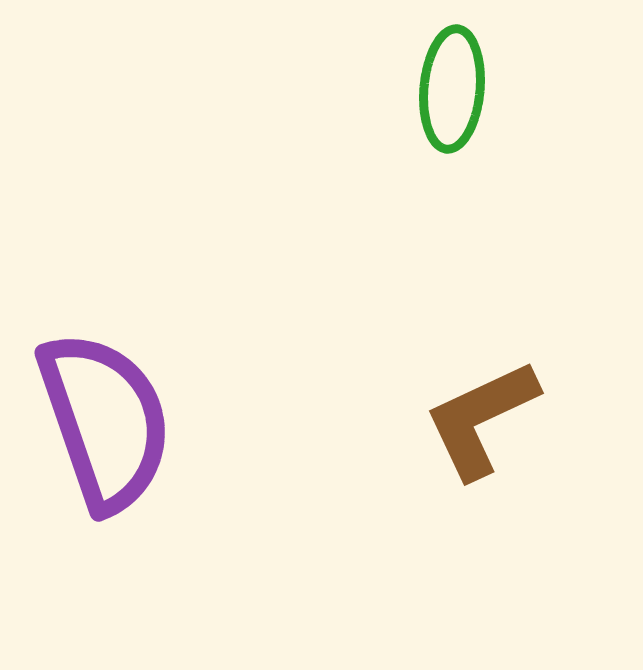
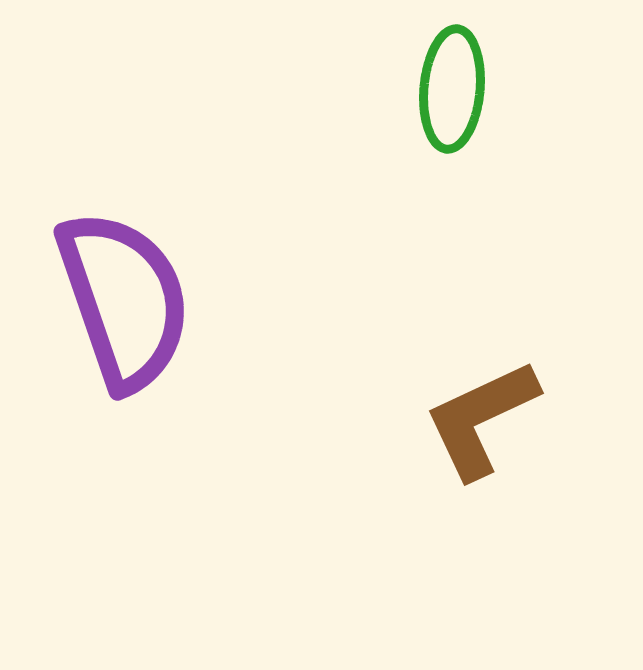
purple semicircle: moved 19 px right, 121 px up
